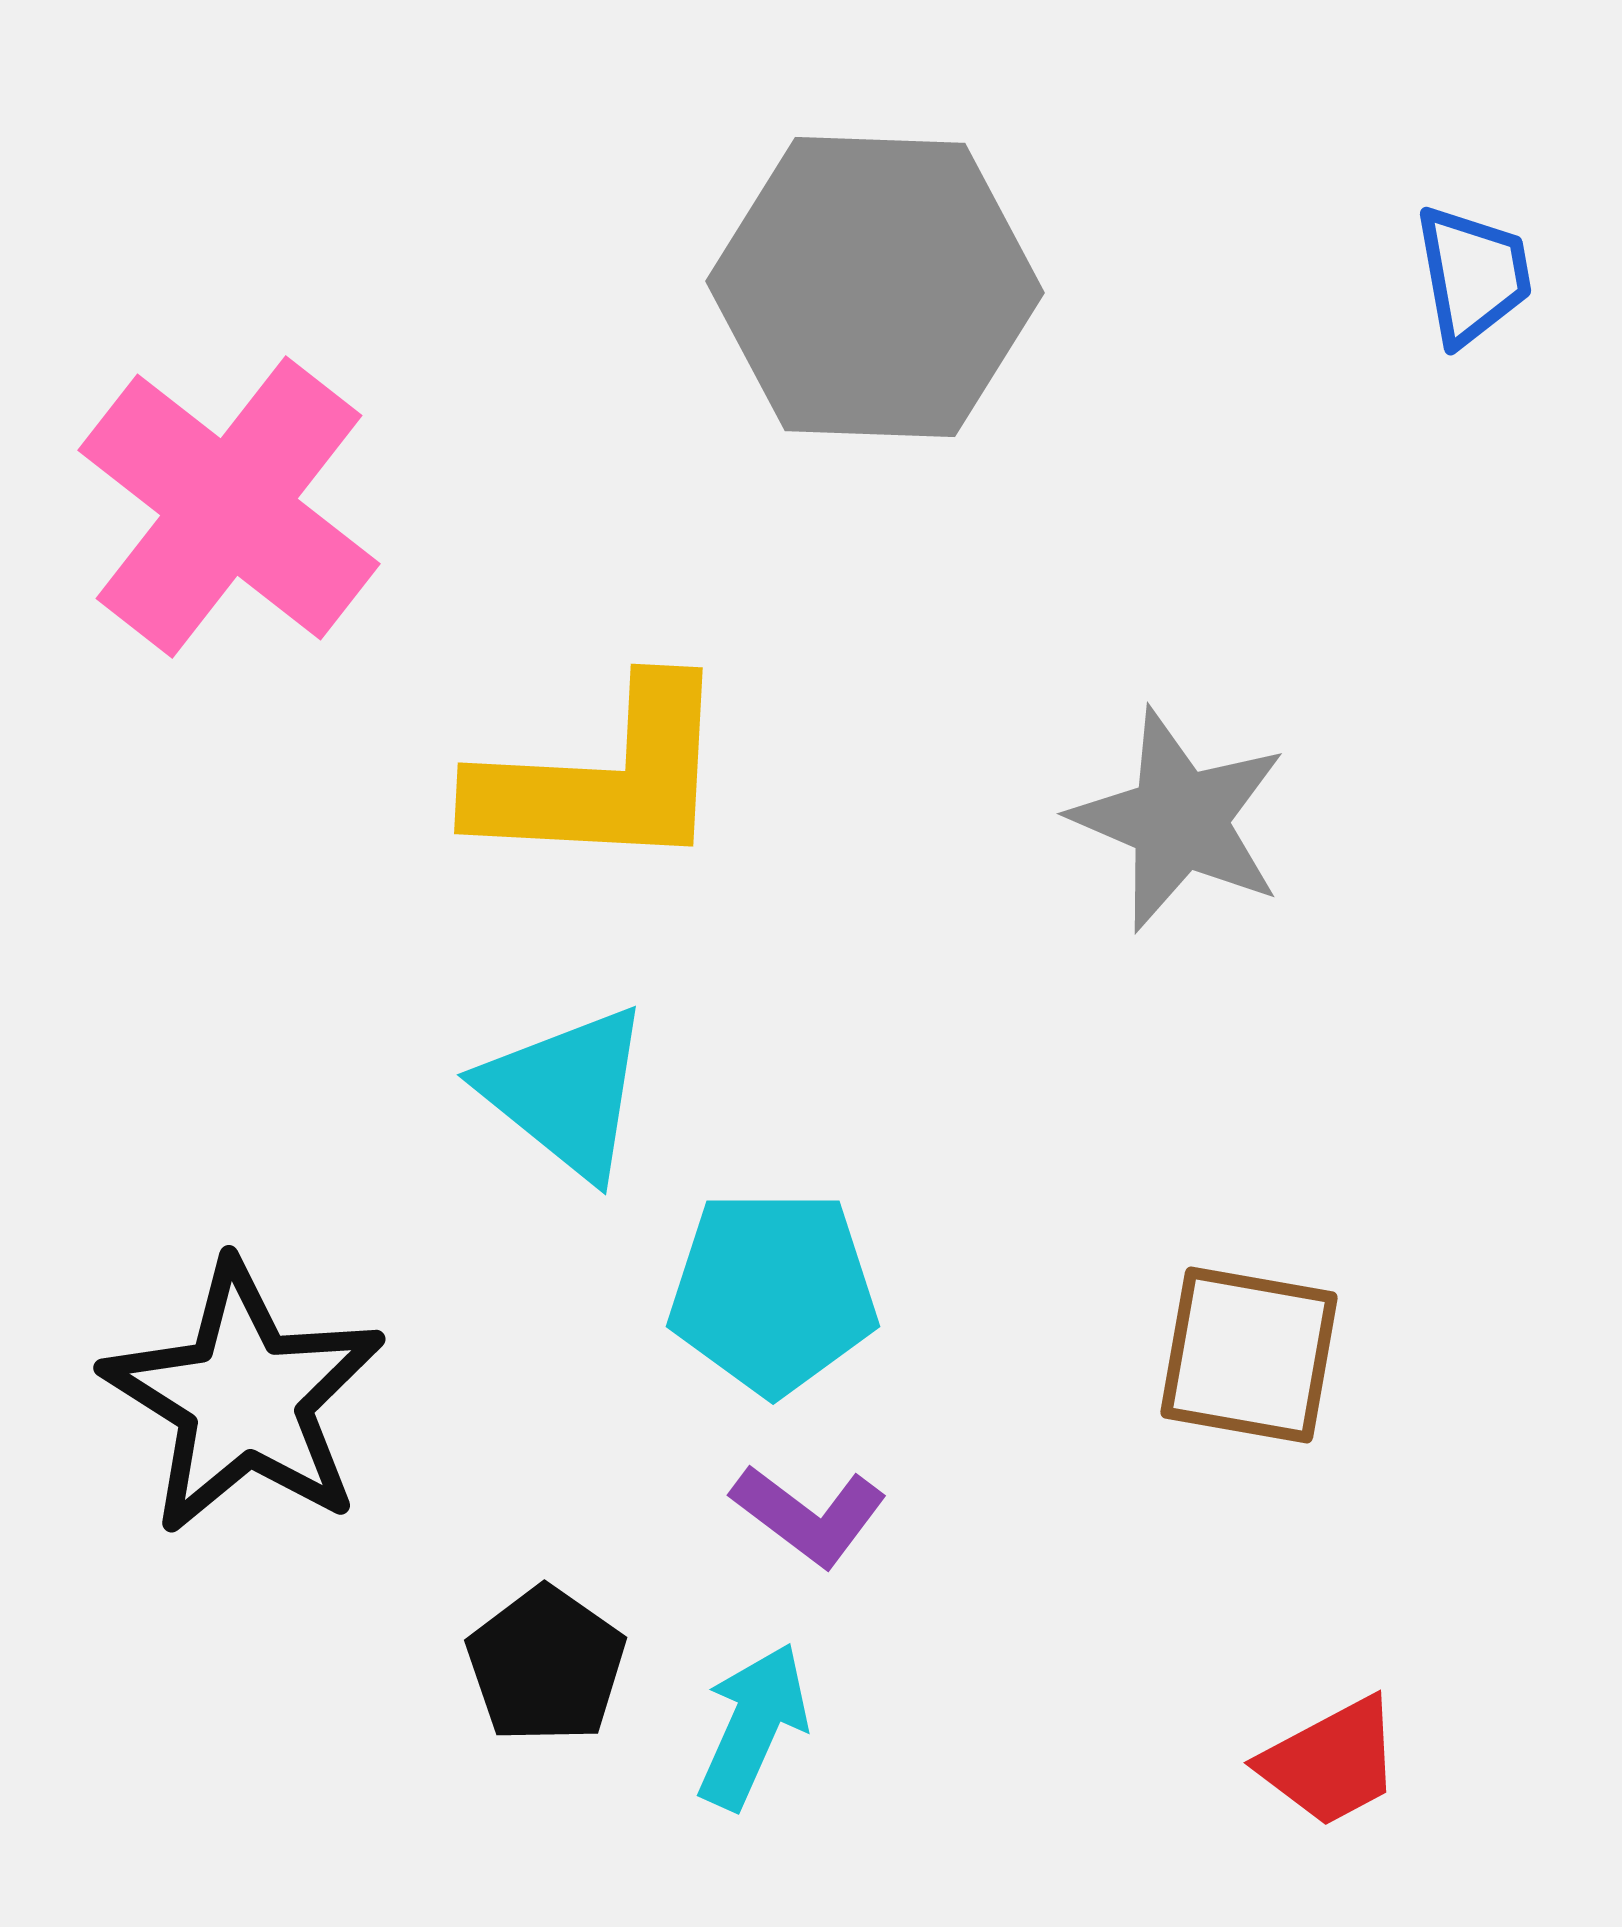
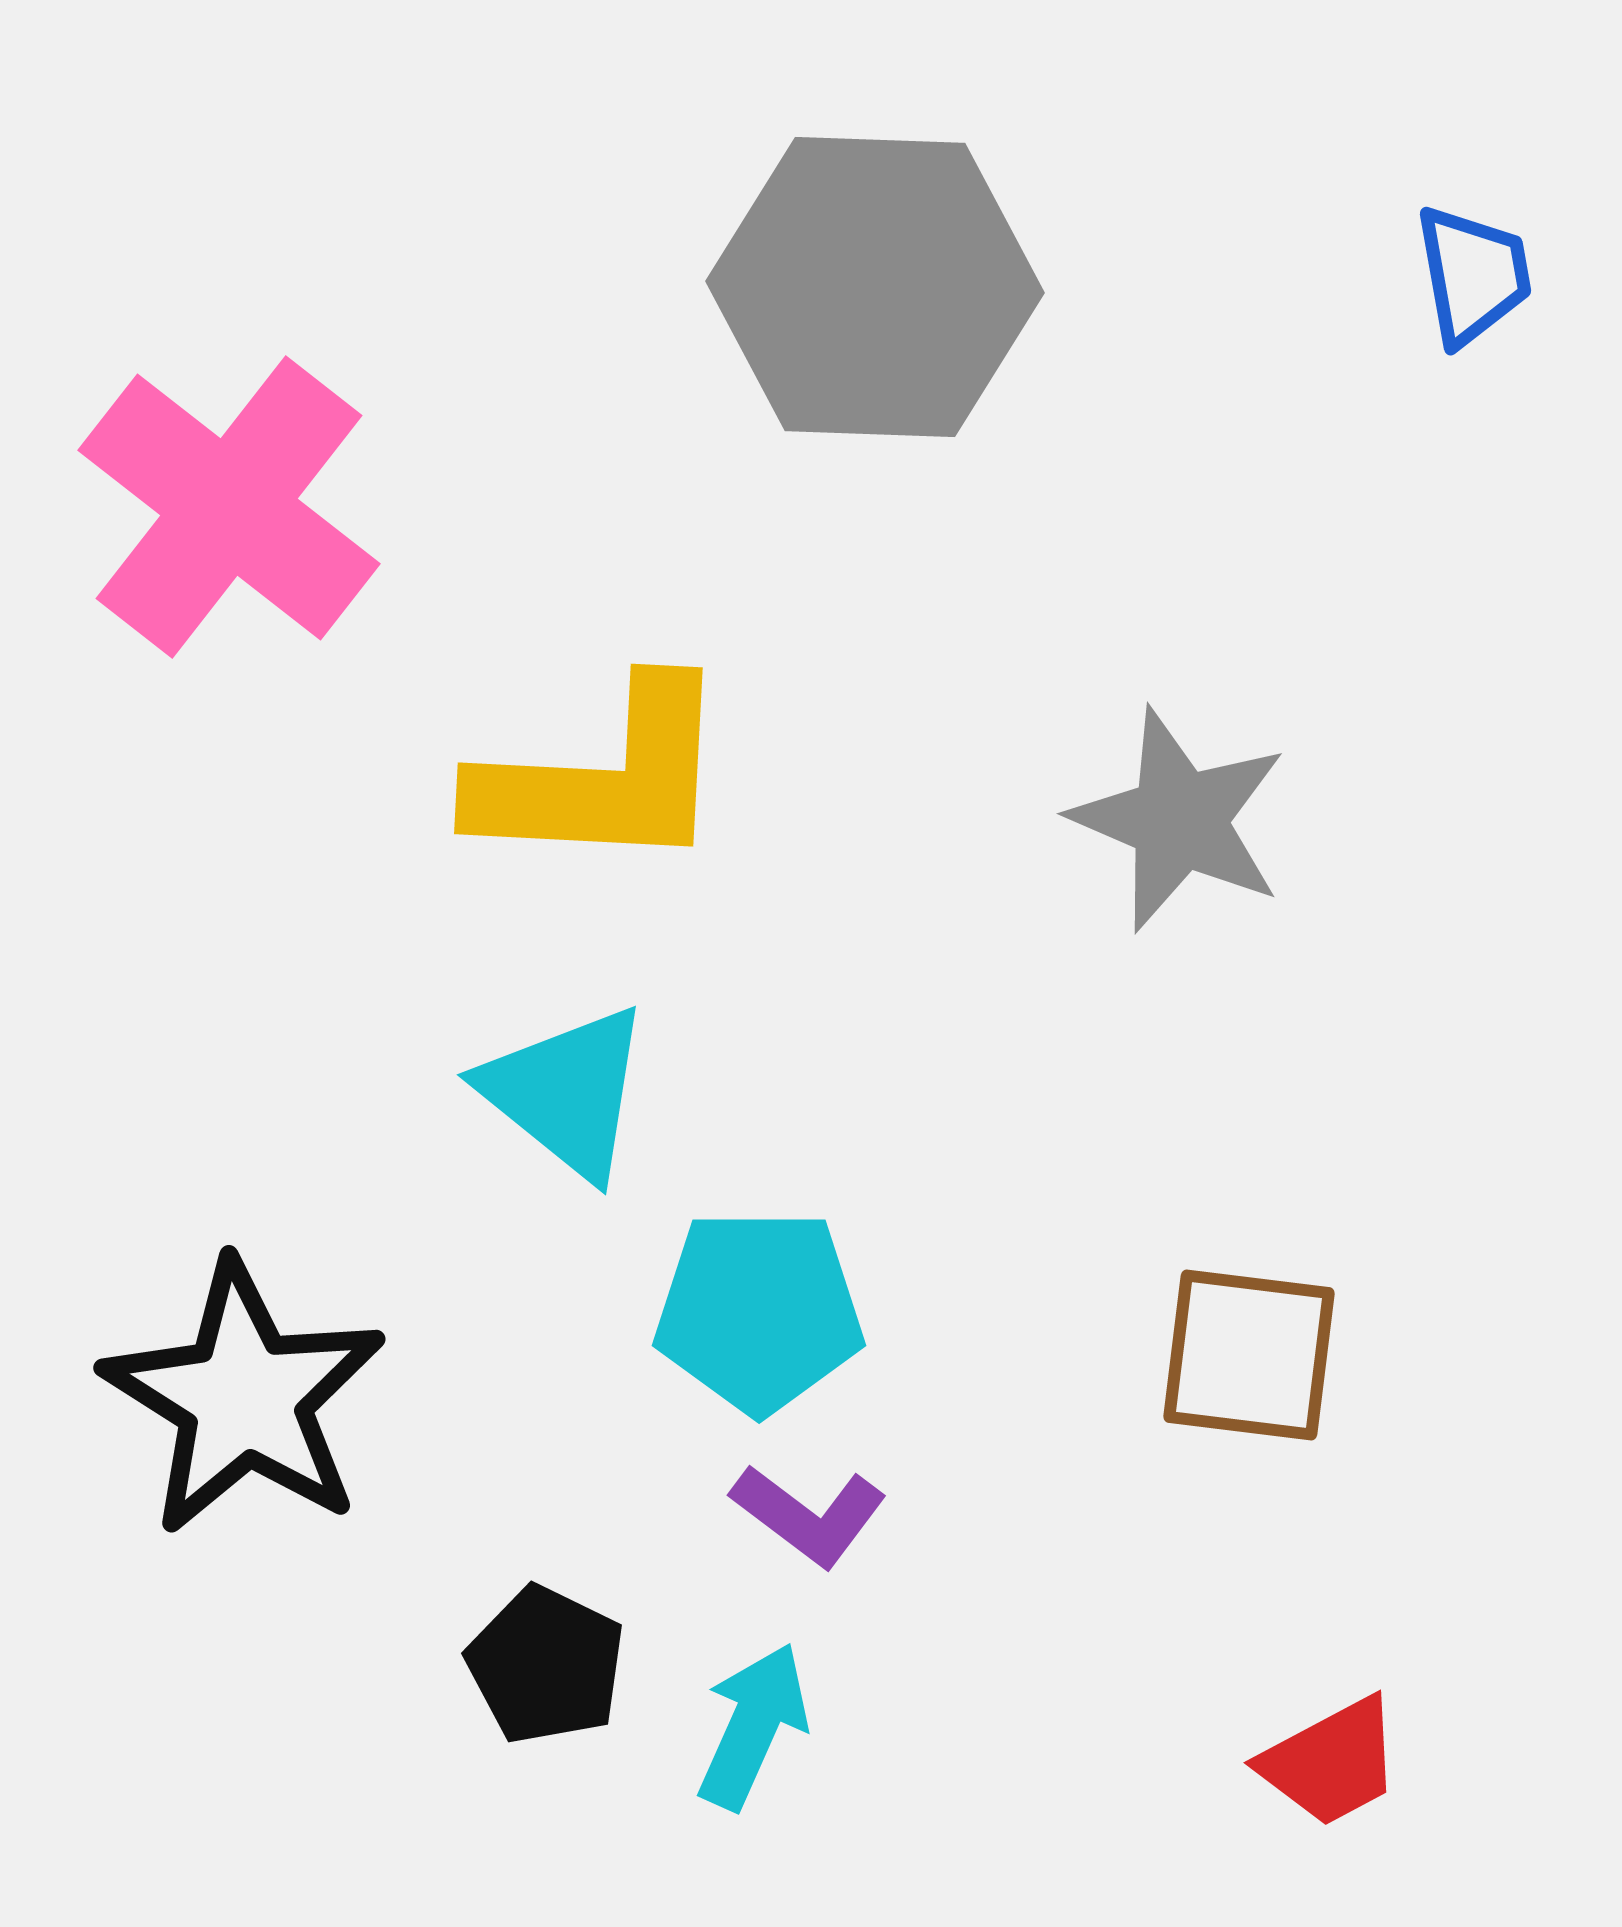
cyan pentagon: moved 14 px left, 19 px down
brown square: rotated 3 degrees counterclockwise
black pentagon: rotated 9 degrees counterclockwise
